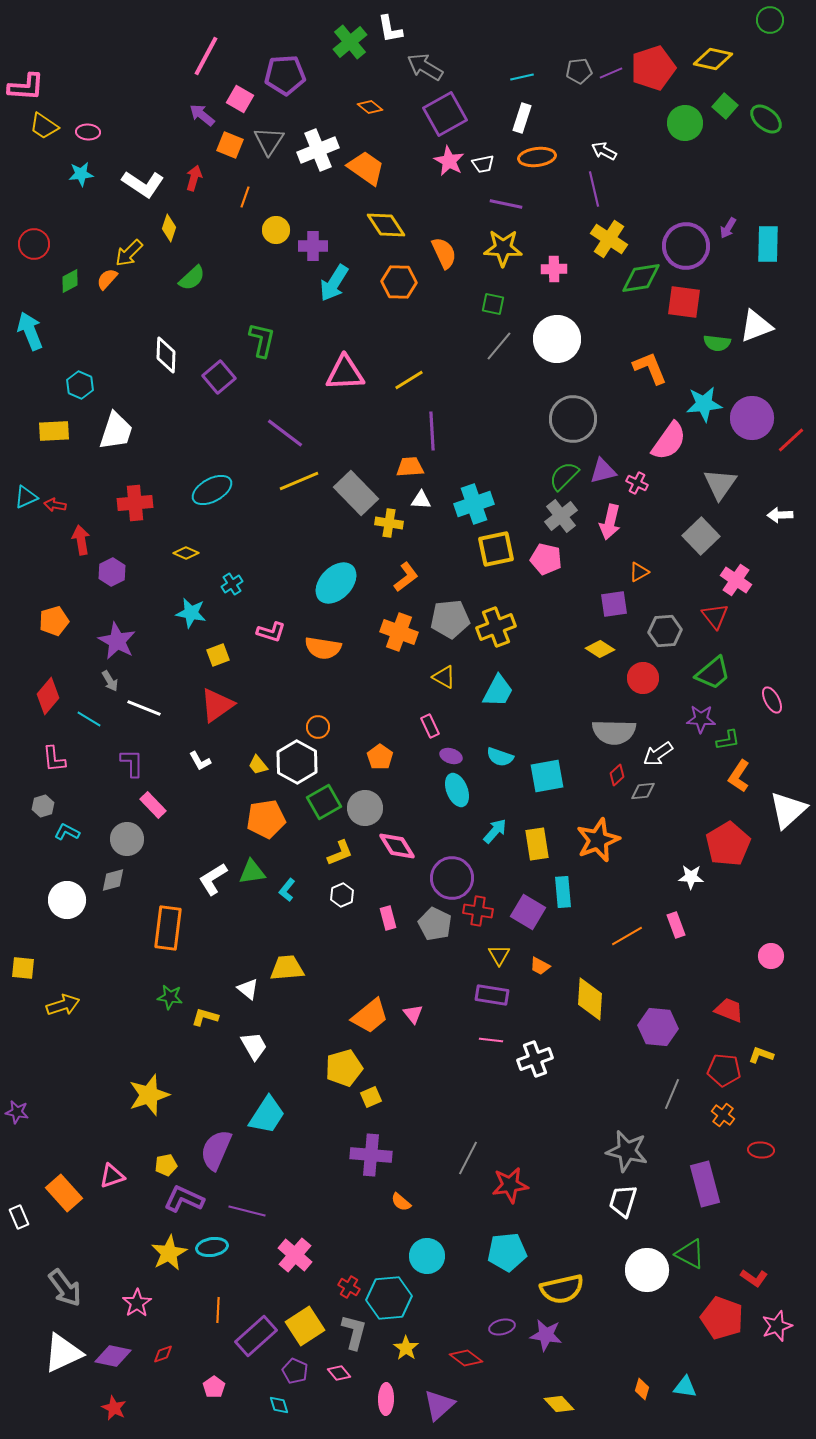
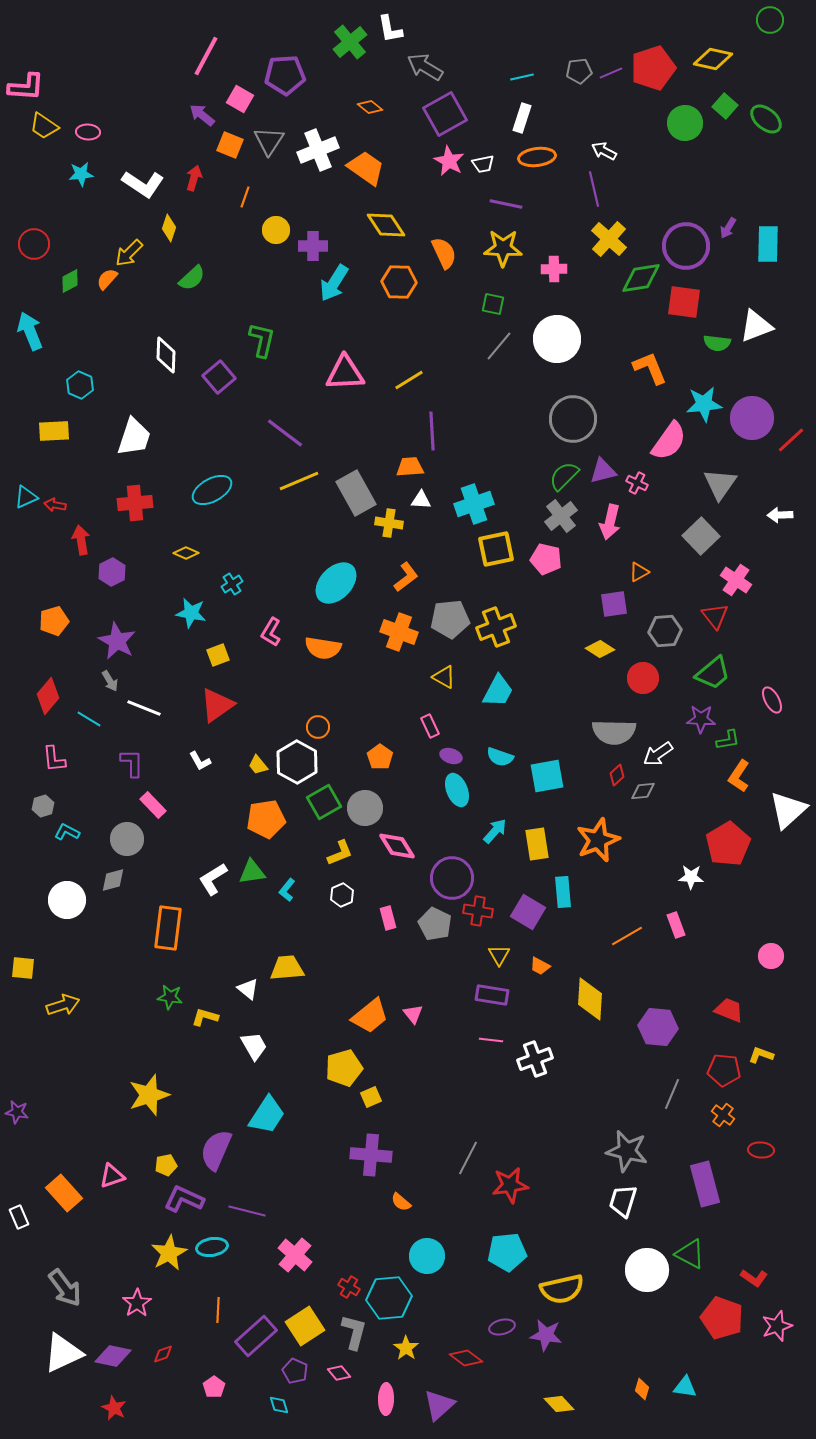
yellow cross at (609, 239): rotated 9 degrees clockwise
white trapezoid at (116, 431): moved 18 px right, 6 px down
gray rectangle at (356, 493): rotated 15 degrees clockwise
pink L-shape at (271, 632): rotated 104 degrees clockwise
